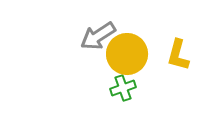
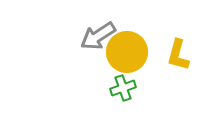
yellow circle: moved 2 px up
